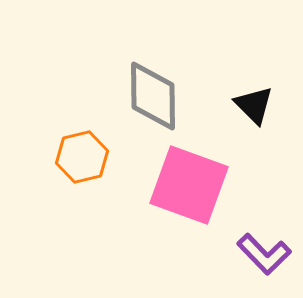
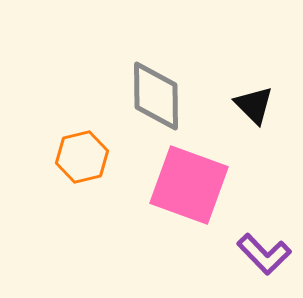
gray diamond: moved 3 px right
